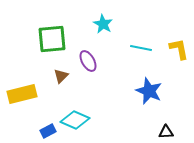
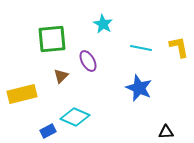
yellow L-shape: moved 2 px up
blue star: moved 10 px left, 3 px up
cyan diamond: moved 3 px up
